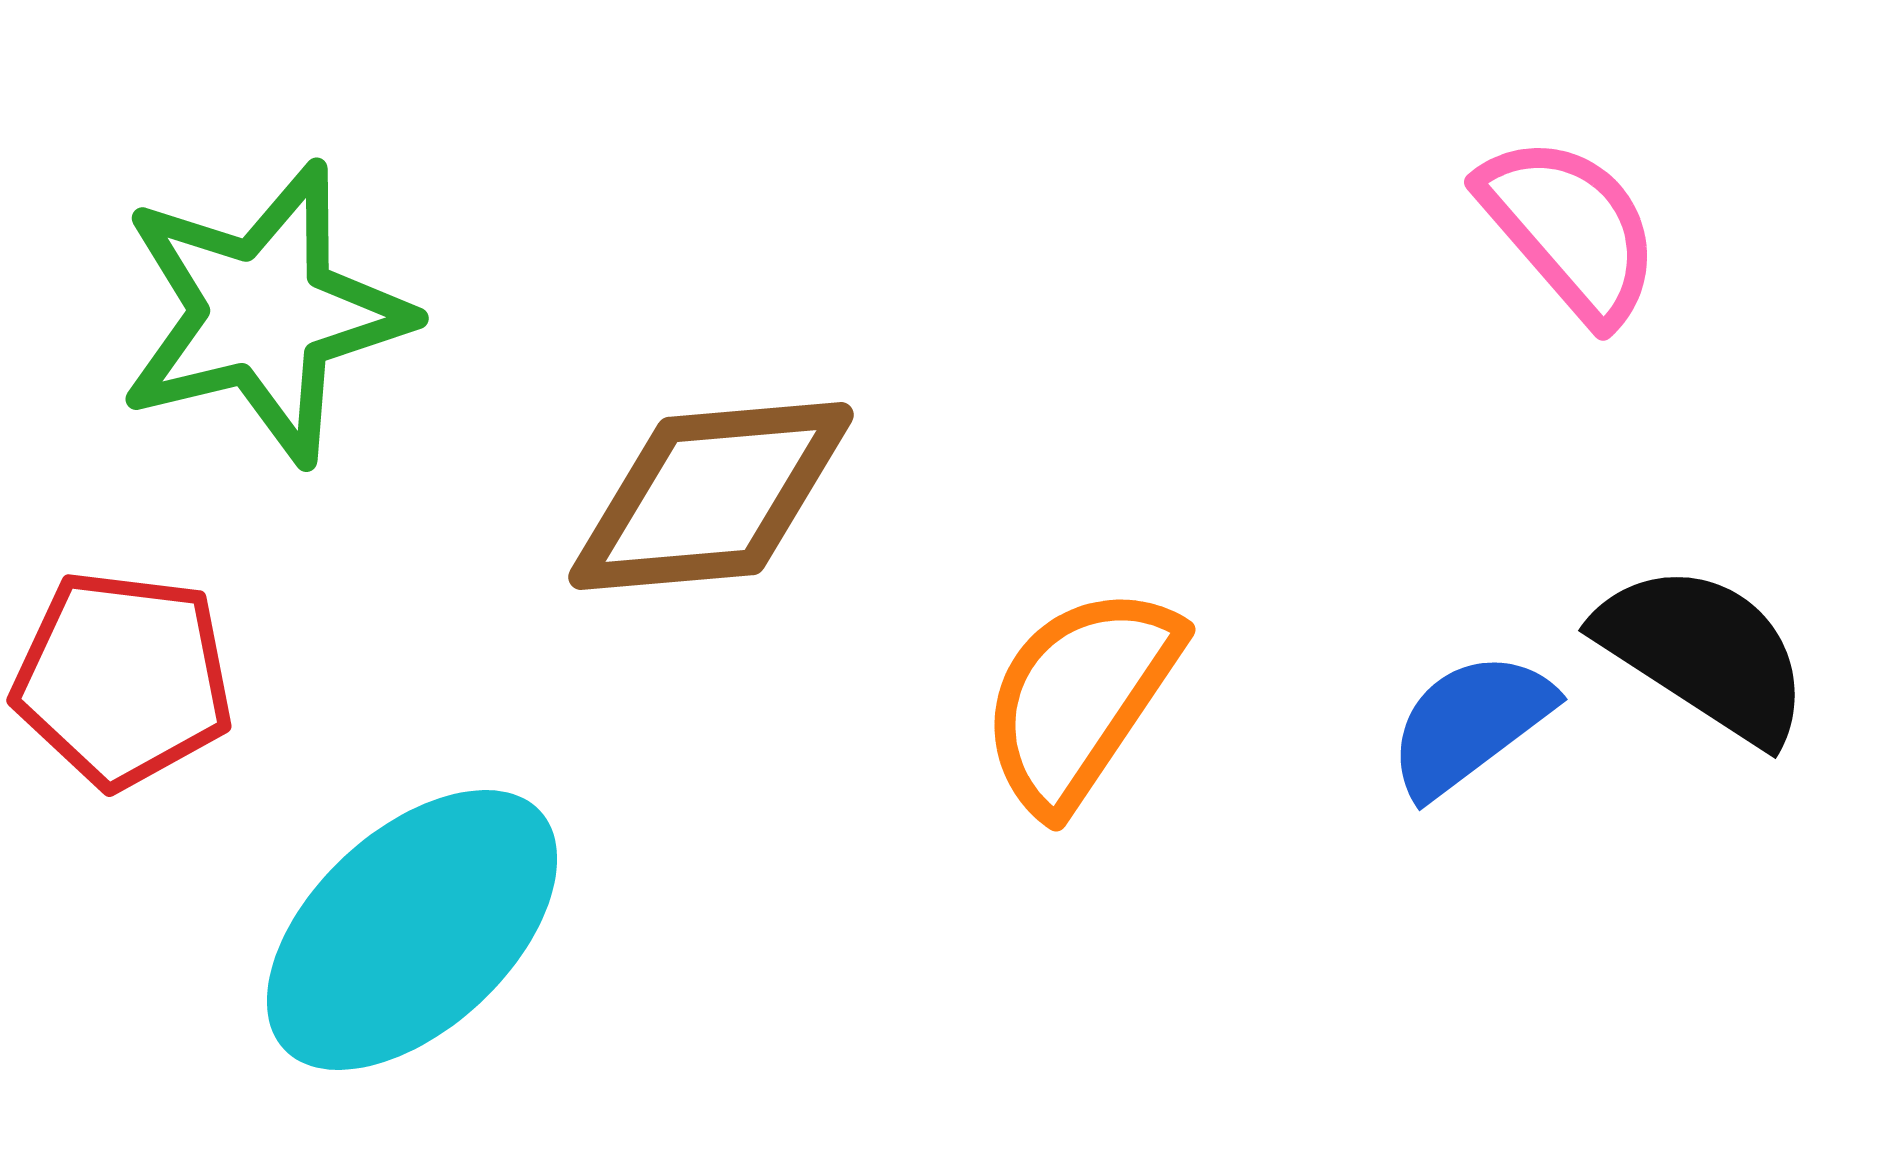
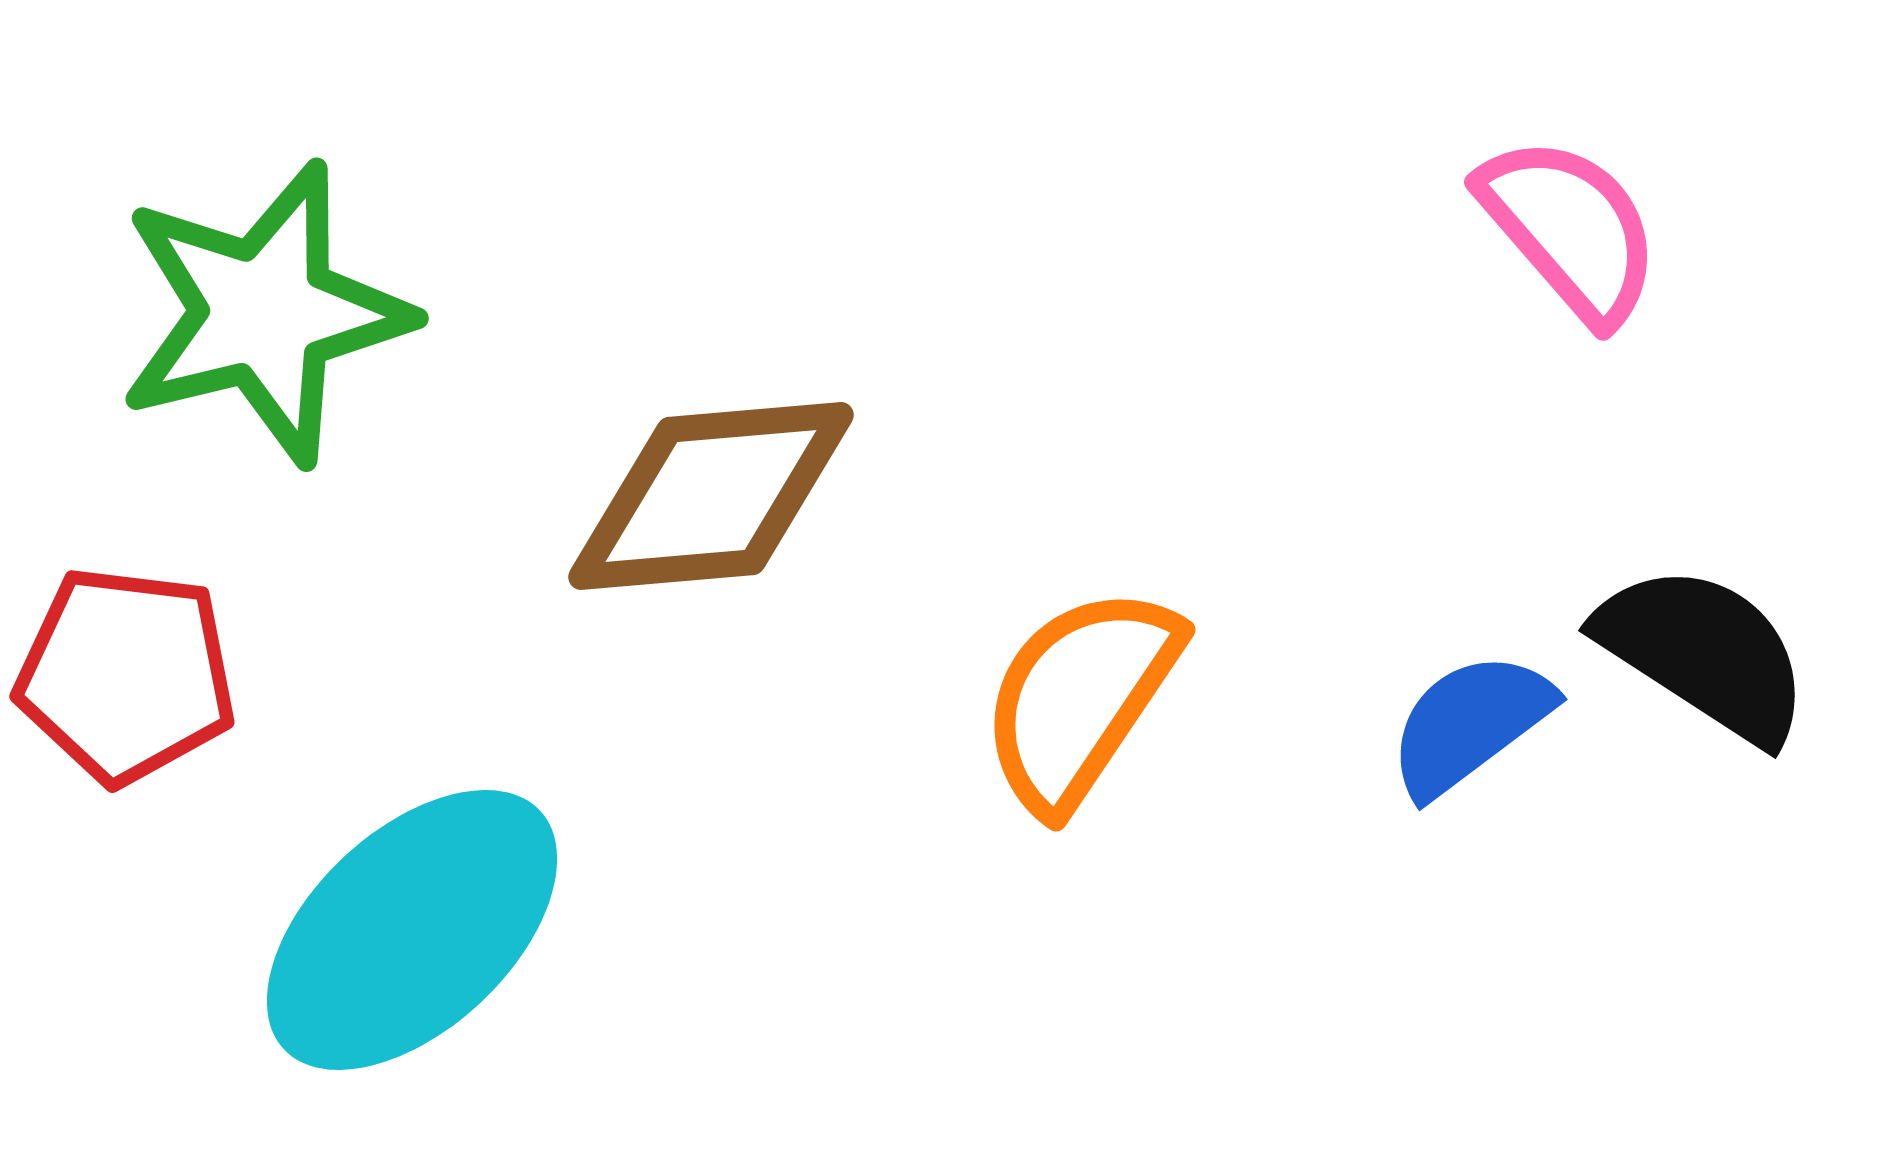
red pentagon: moved 3 px right, 4 px up
